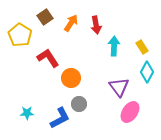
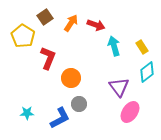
red arrow: rotated 60 degrees counterclockwise
yellow pentagon: moved 3 px right, 1 px down
cyan arrow: rotated 18 degrees counterclockwise
red L-shape: rotated 55 degrees clockwise
cyan diamond: rotated 25 degrees clockwise
